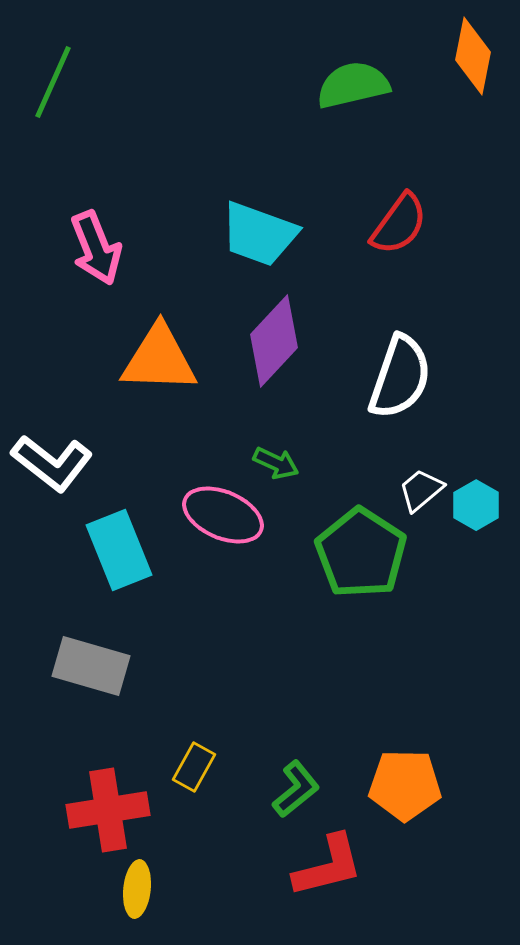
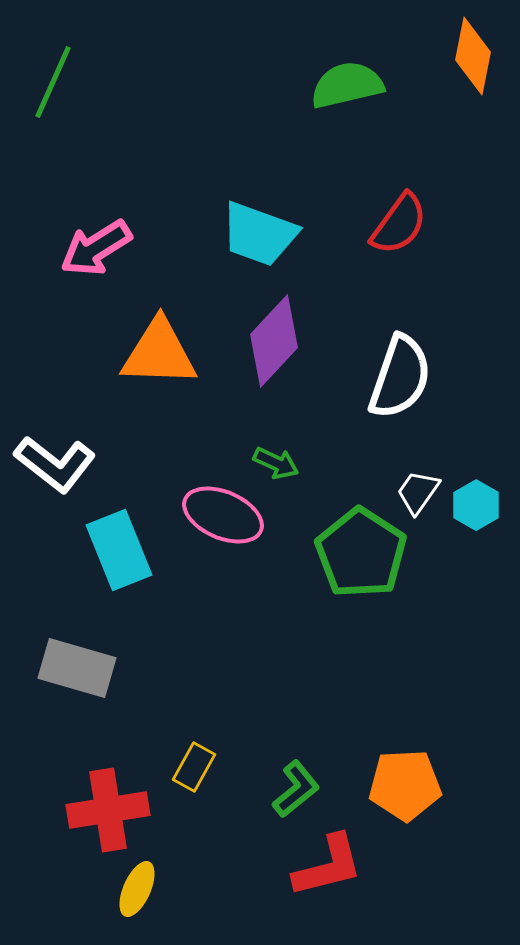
green semicircle: moved 6 px left
pink arrow: rotated 80 degrees clockwise
orange triangle: moved 6 px up
white L-shape: moved 3 px right, 1 px down
white trapezoid: moved 3 px left, 2 px down; rotated 15 degrees counterclockwise
gray rectangle: moved 14 px left, 2 px down
orange pentagon: rotated 4 degrees counterclockwise
yellow ellipse: rotated 18 degrees clockwise
